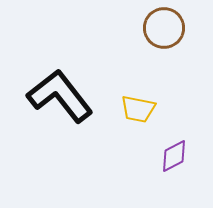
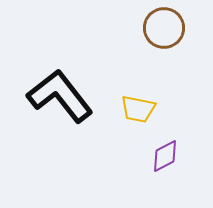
purple diamond: moved 9 px left
